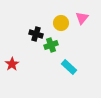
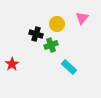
yellow circle: moved 4 px left, 1 px down
